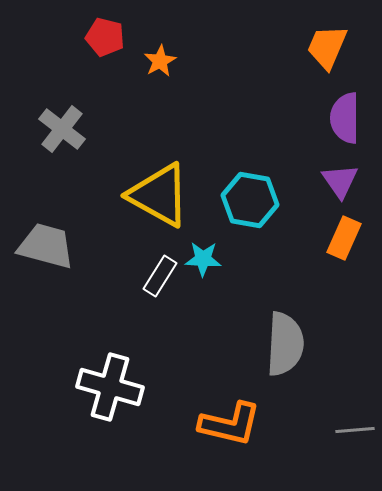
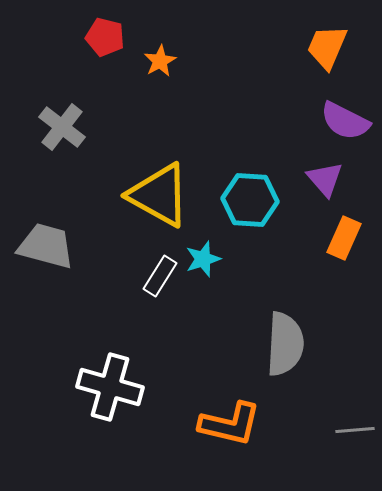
purple semicircle: moved 3 px down; rotated 63 degrees counterclockwise
gray cross: moved 2 px up
purple triangle: moved 15 px left, 2 px up; rotated 6 degrees counterclockwise
cyan hexagon: rotated 6 degrees counterclockwise
cyan star: rotated 21 degrees counterclockwise
